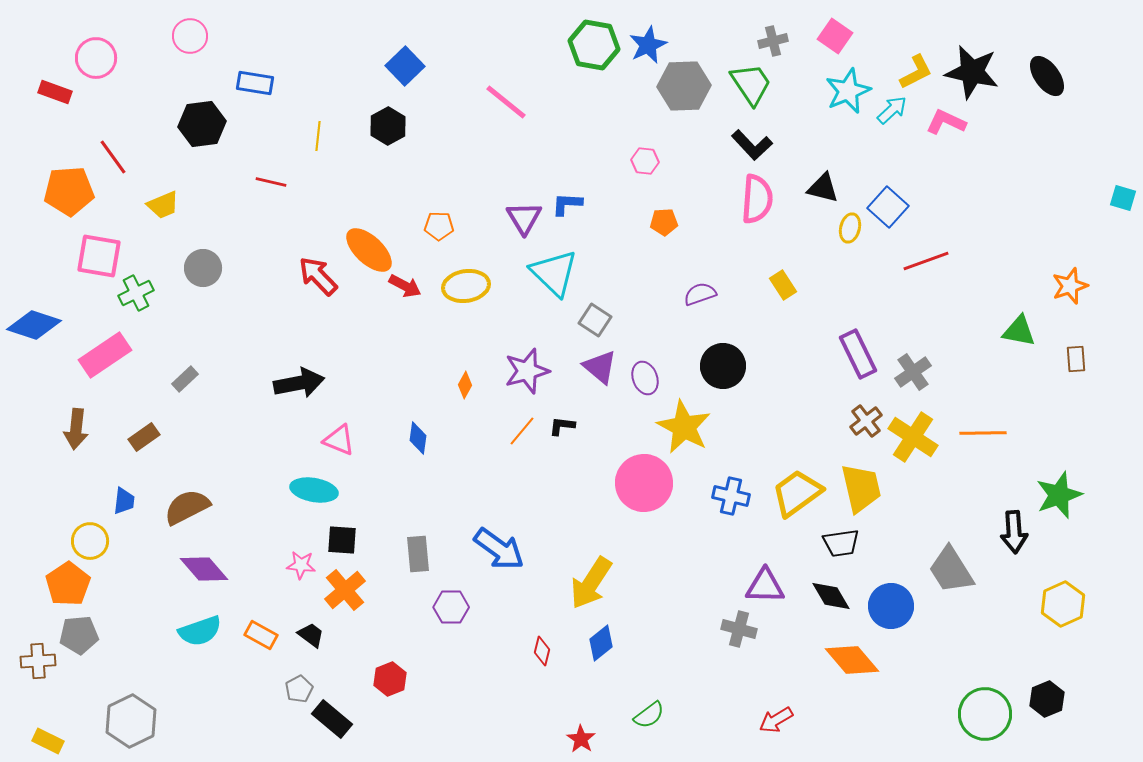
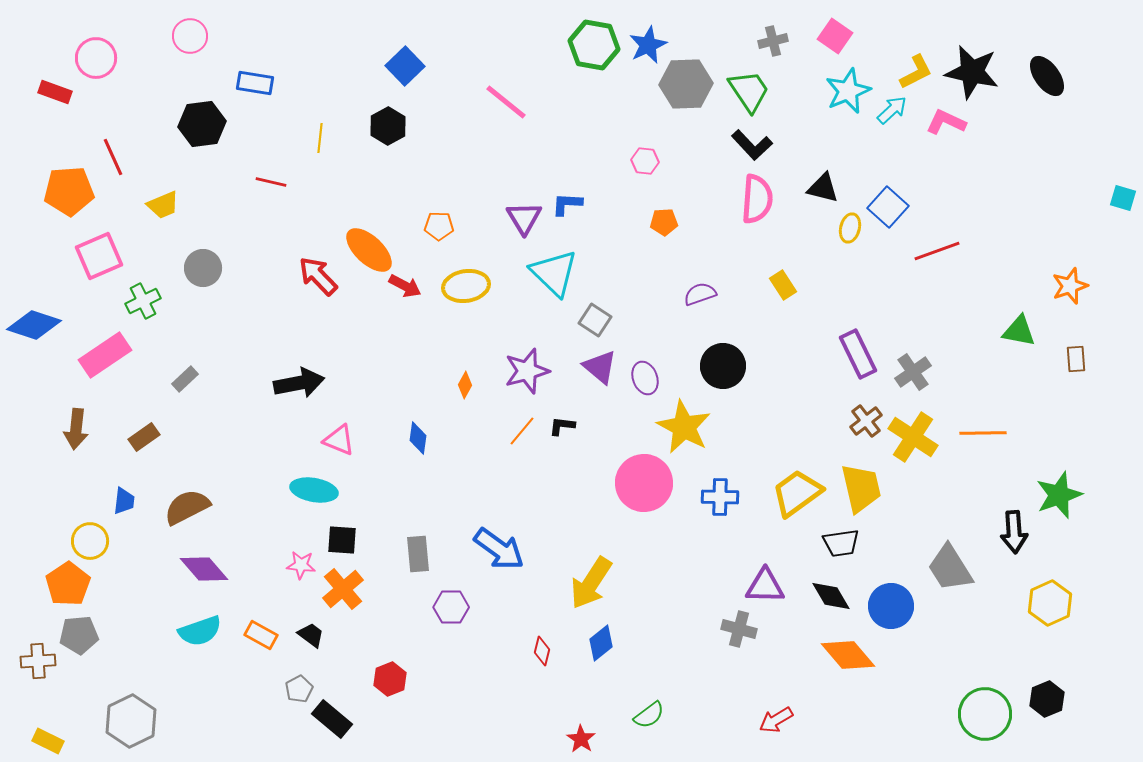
green trapezoid at (751, 84): moved 2 px left, 7 px down
gray hexagon at (684, 86): moved 2 px right, 2 px up
yellow line at (318, 136): moved 2 px right, 2 px down
red line at (113, 157): rotated 12 degrees clockwise
pink square at (99, 256): rotated 33 degrees counterclockwise
red line at (926, 261): moved 11 px right, 10 px up
green cross at (136, 293): moved 7 px right, 8 px down
blue cross at (731, 496): moved 11 px left, 1 px down; rotated 12 degrees counterclockwise
gray trapezoid at (951, 570): moved 1 px left, 2 px up
orange cross at (345, 590): moved 2 px left, 1 px up
yellow hexagon at (1063, 604): moved 13 px left, 1 px up
orange diamond at (852, 660): moved 4 px left, 5 px up
